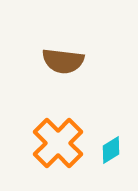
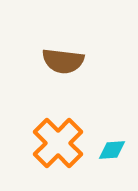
cyan diamond: moved 1 px right; rotated 28 degrees clockwise
